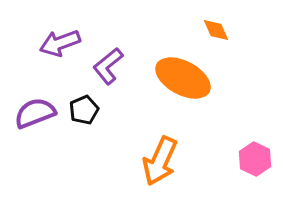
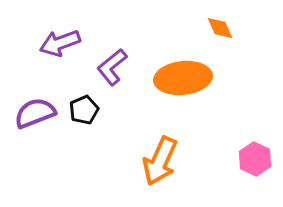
orange diamond: moved 4 px right, 2 px up
purple L-shape: moved 4 px right, 1 px down
orange ellipse: rotated 34 degrees counterclockwise
